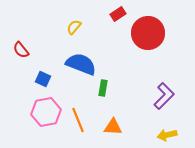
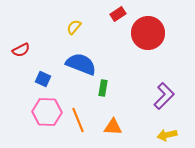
red semicircle: rotated 78 degrees counterclockwise
pink hexagon: moved 1 px right; rotated 12 degrees clockwise
